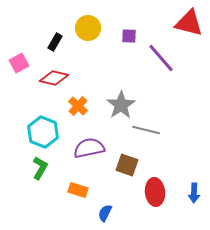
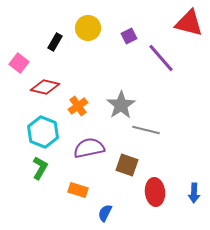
purple square: rotated 28 degrees counterclockwise
pink square: rotated 24 degrees counterclockwise
red diamond: moved 9 px left, 9 px down
orange cross: rotated 12 degrees clockwise
